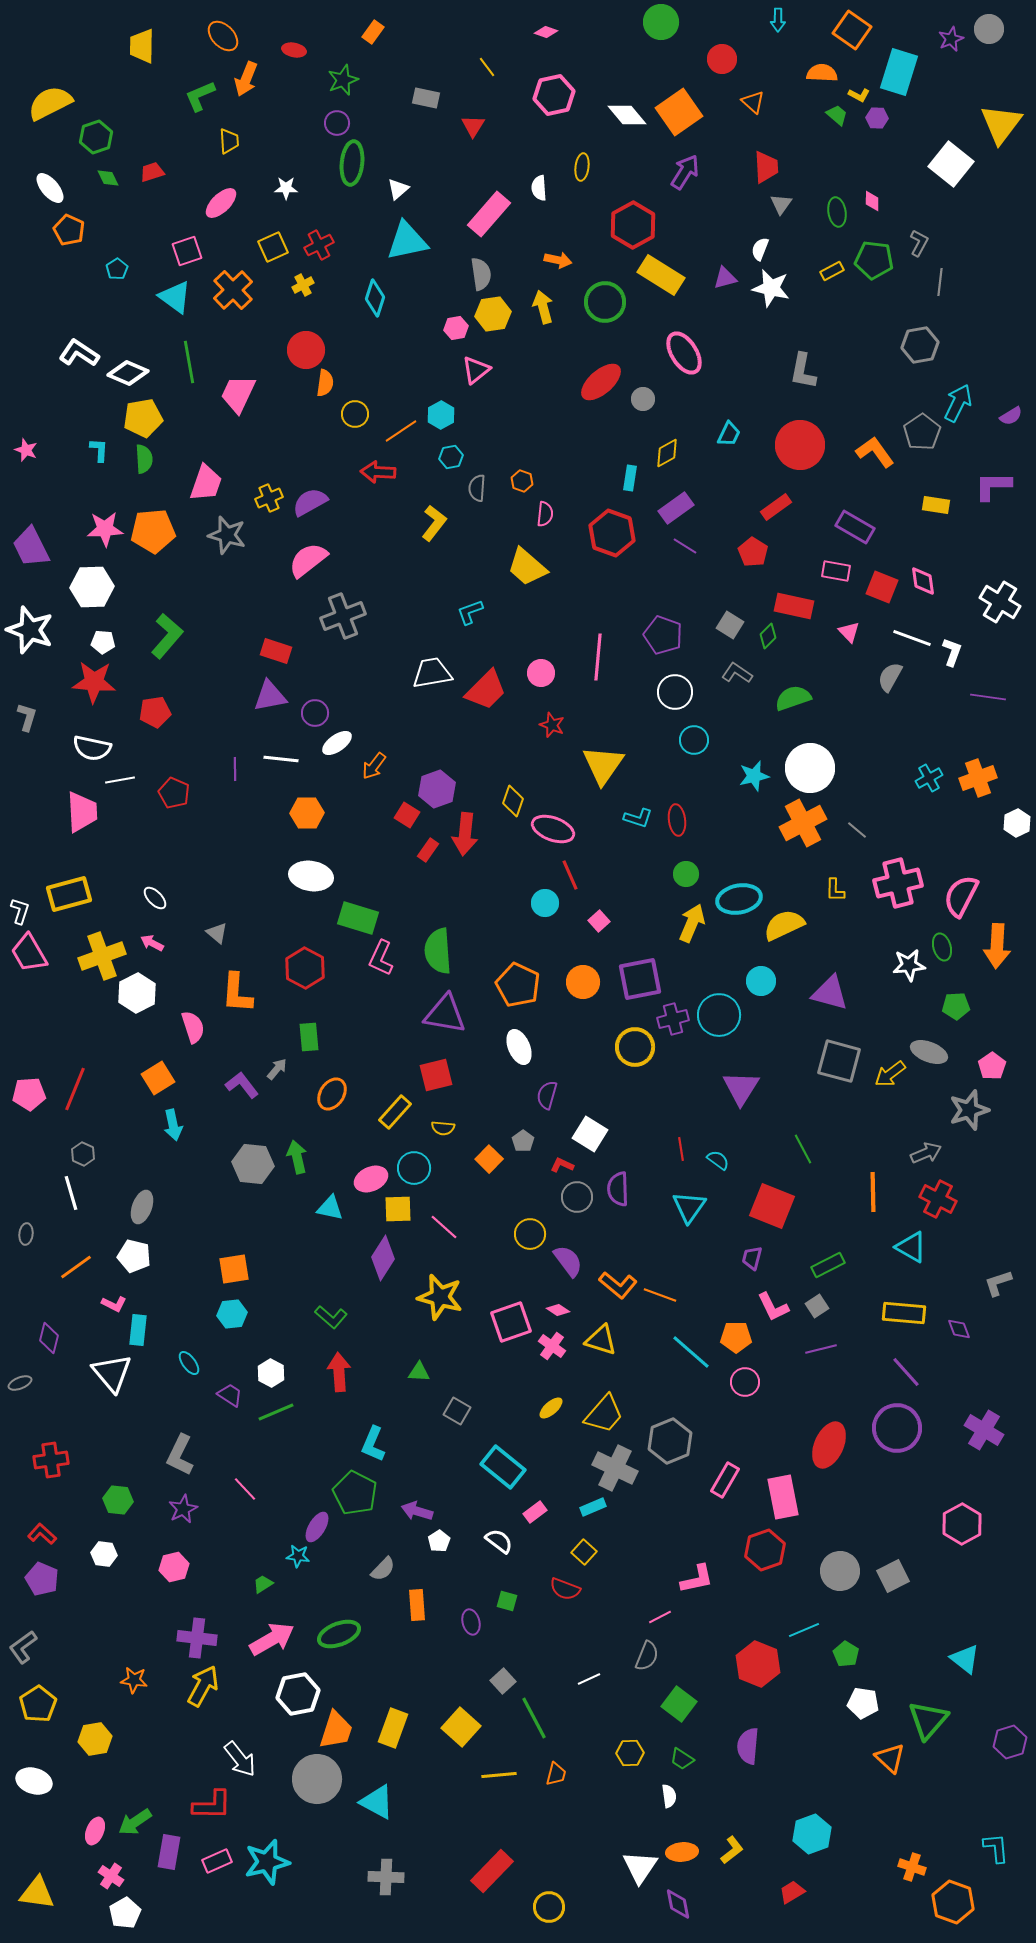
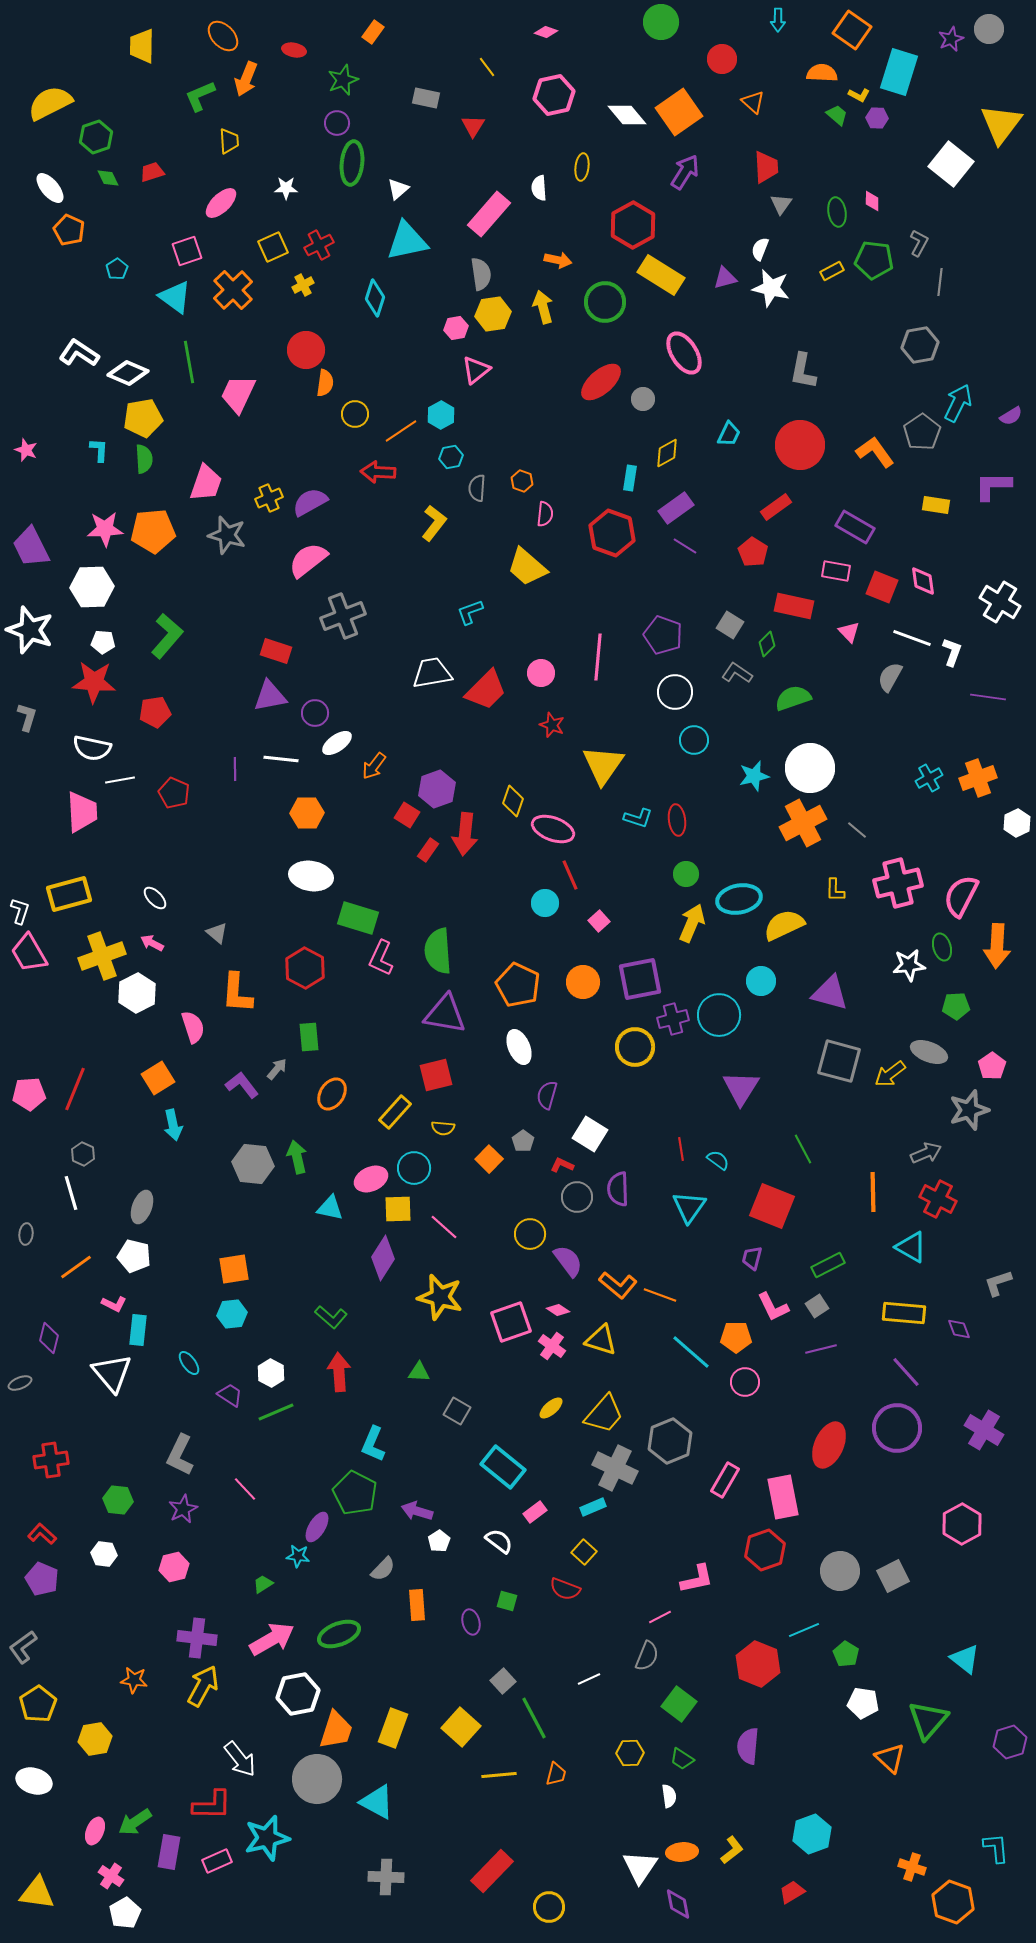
green diamond at (768, 636): moved 1 px left, 8 px down
cyan star at (267, 1862): moved 24 px up
